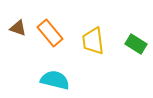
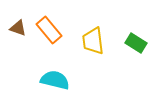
orange rectangle: moved 1 px left, 3 px up
green rectangle: moved 1 px up
